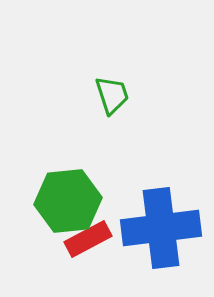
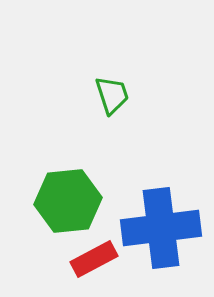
red rectangle: moved 6 px right, 20 px down
